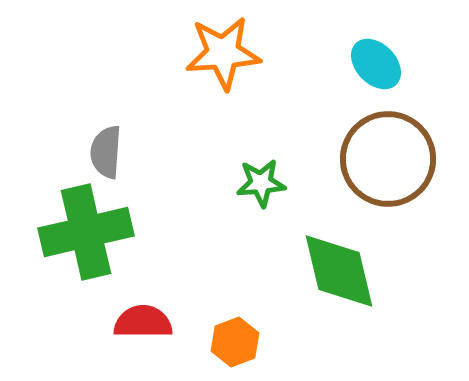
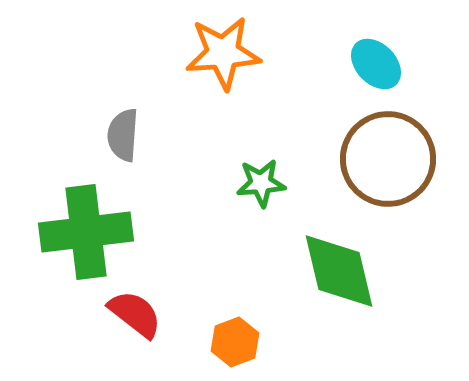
gray semicircle: moved 17 px right, 17 px up
green cross: rotated 6 degrees clockwise
red semicircle: moved 8 px left, 8 px up; rotated 38 degrees clockwise
